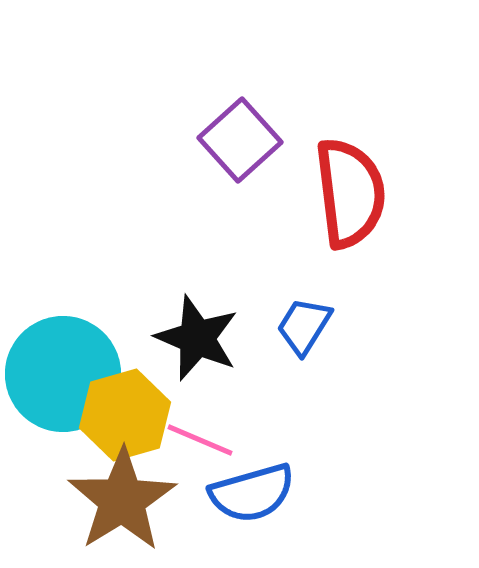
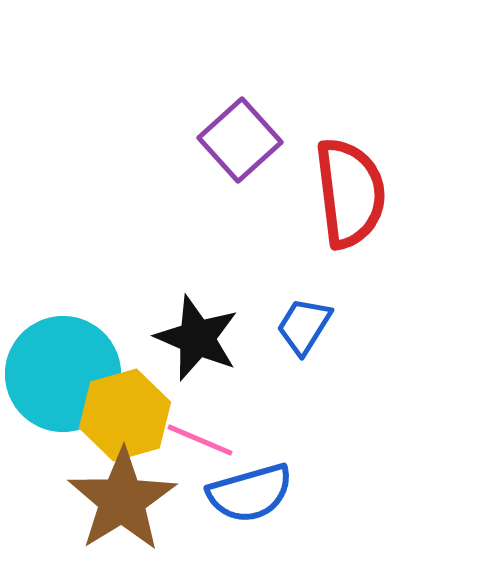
blue semicircle: moved 2 px left
